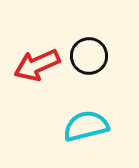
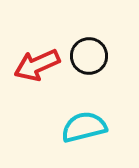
cyan semicircle: moved 2 px left, 1 px down
